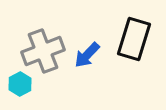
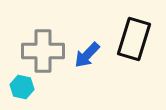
gray cross: rotated 21 degrees clockwise
cyan hexagon: moved 2 px right, 3 px down; rotated 20 degrees counterclockwise
